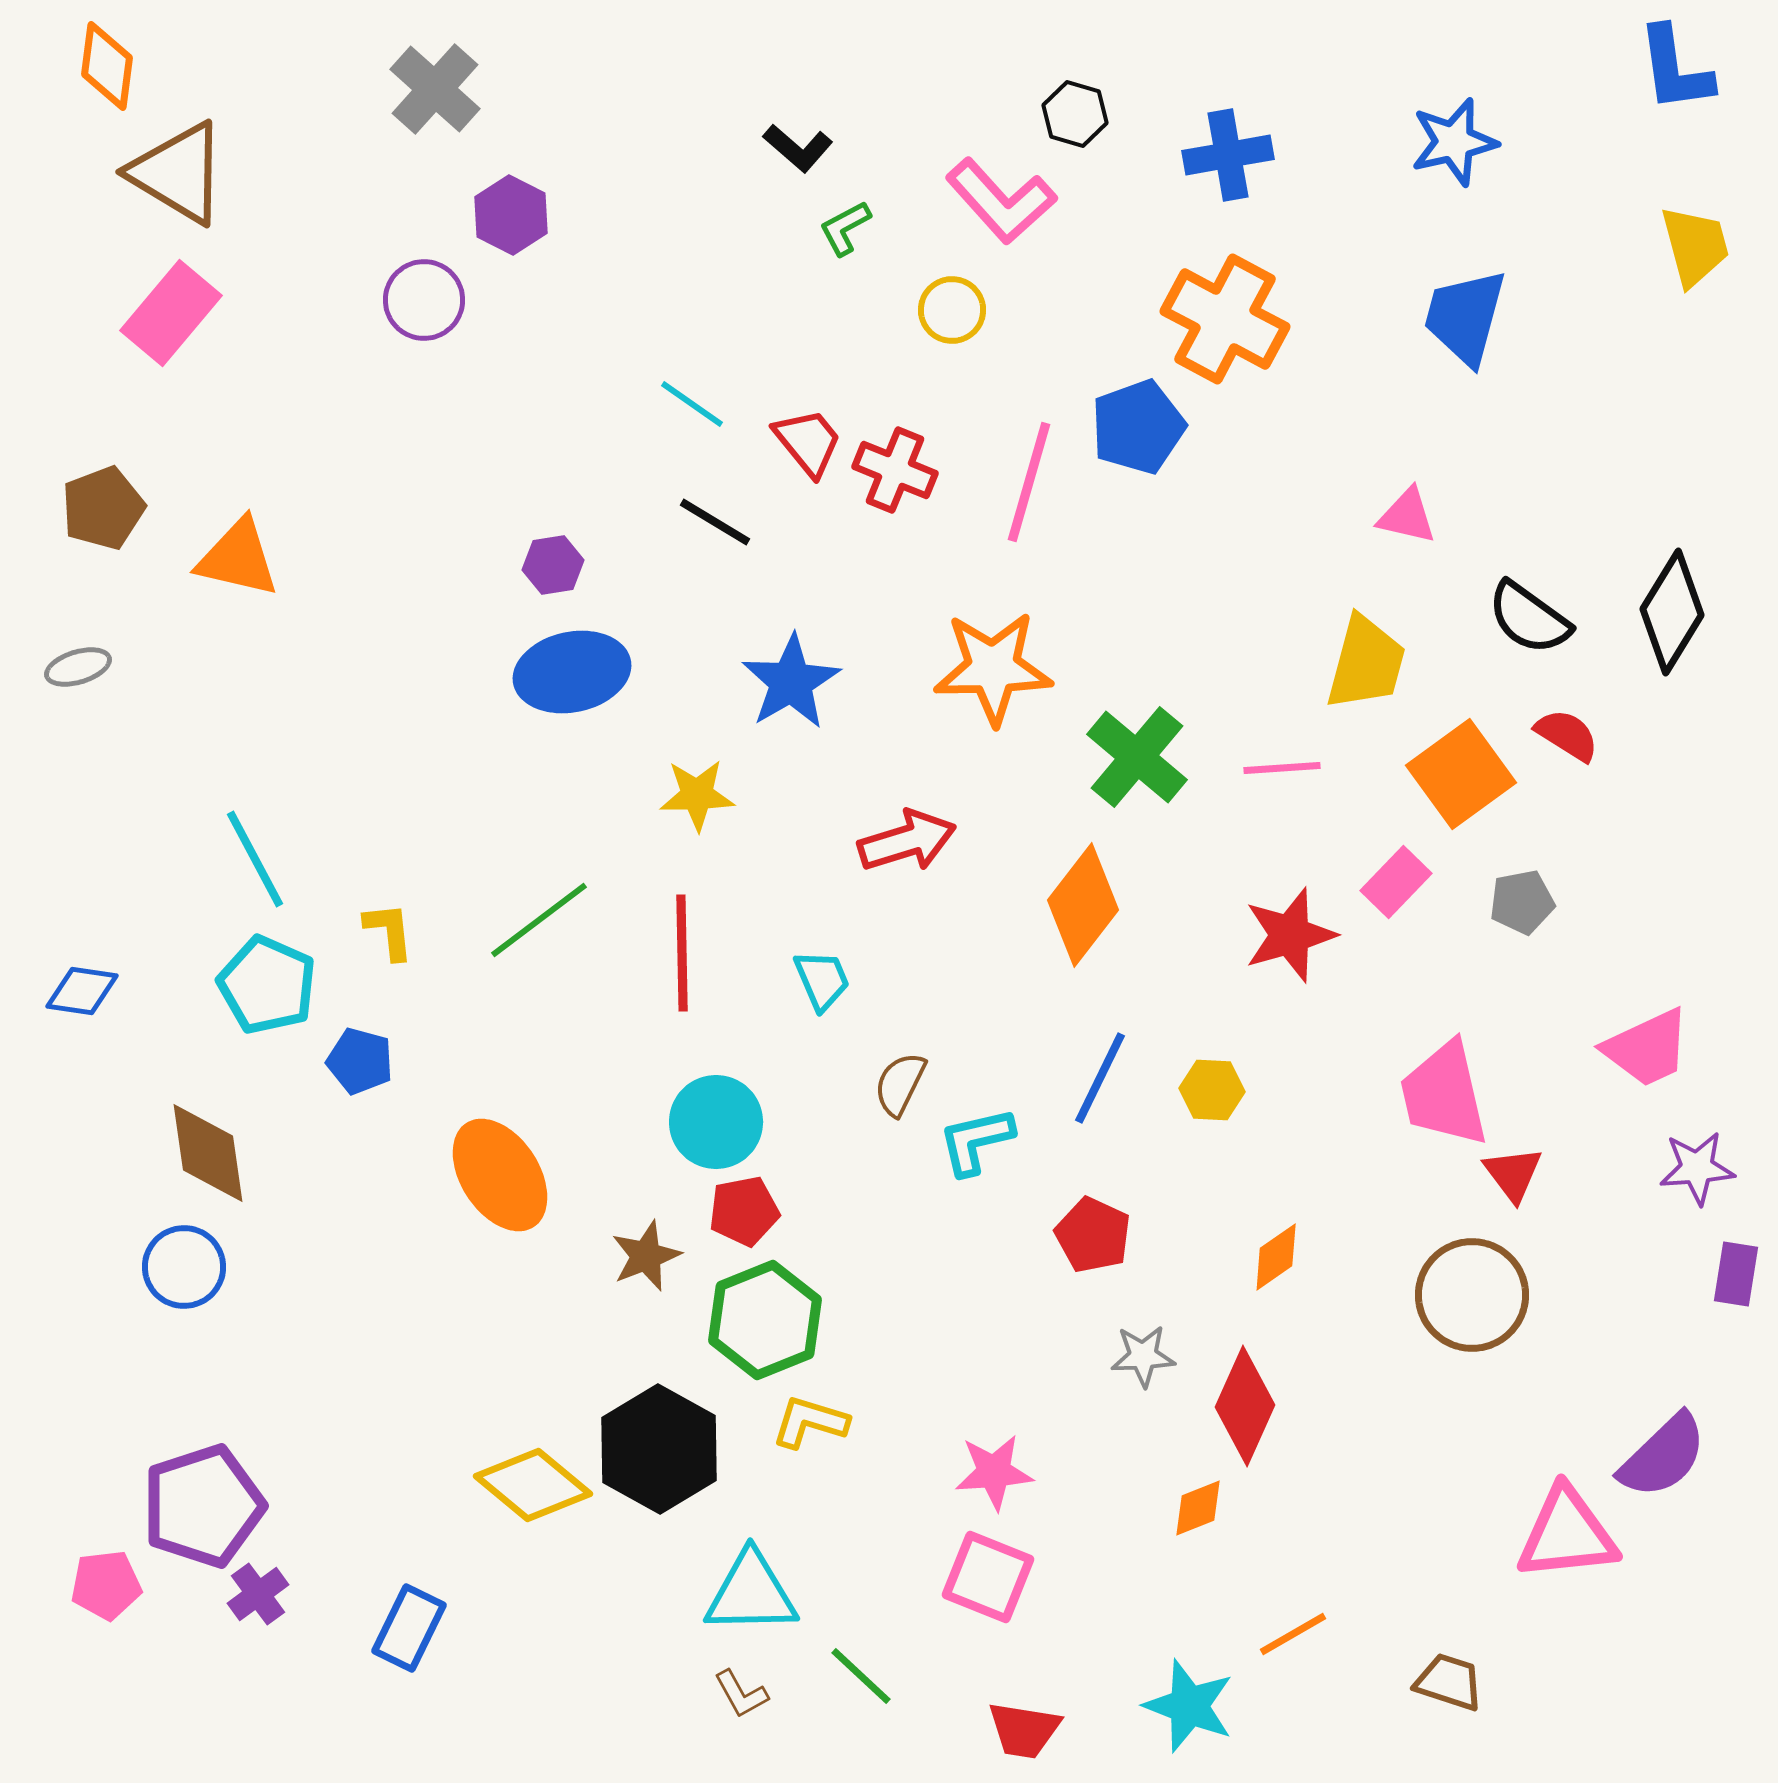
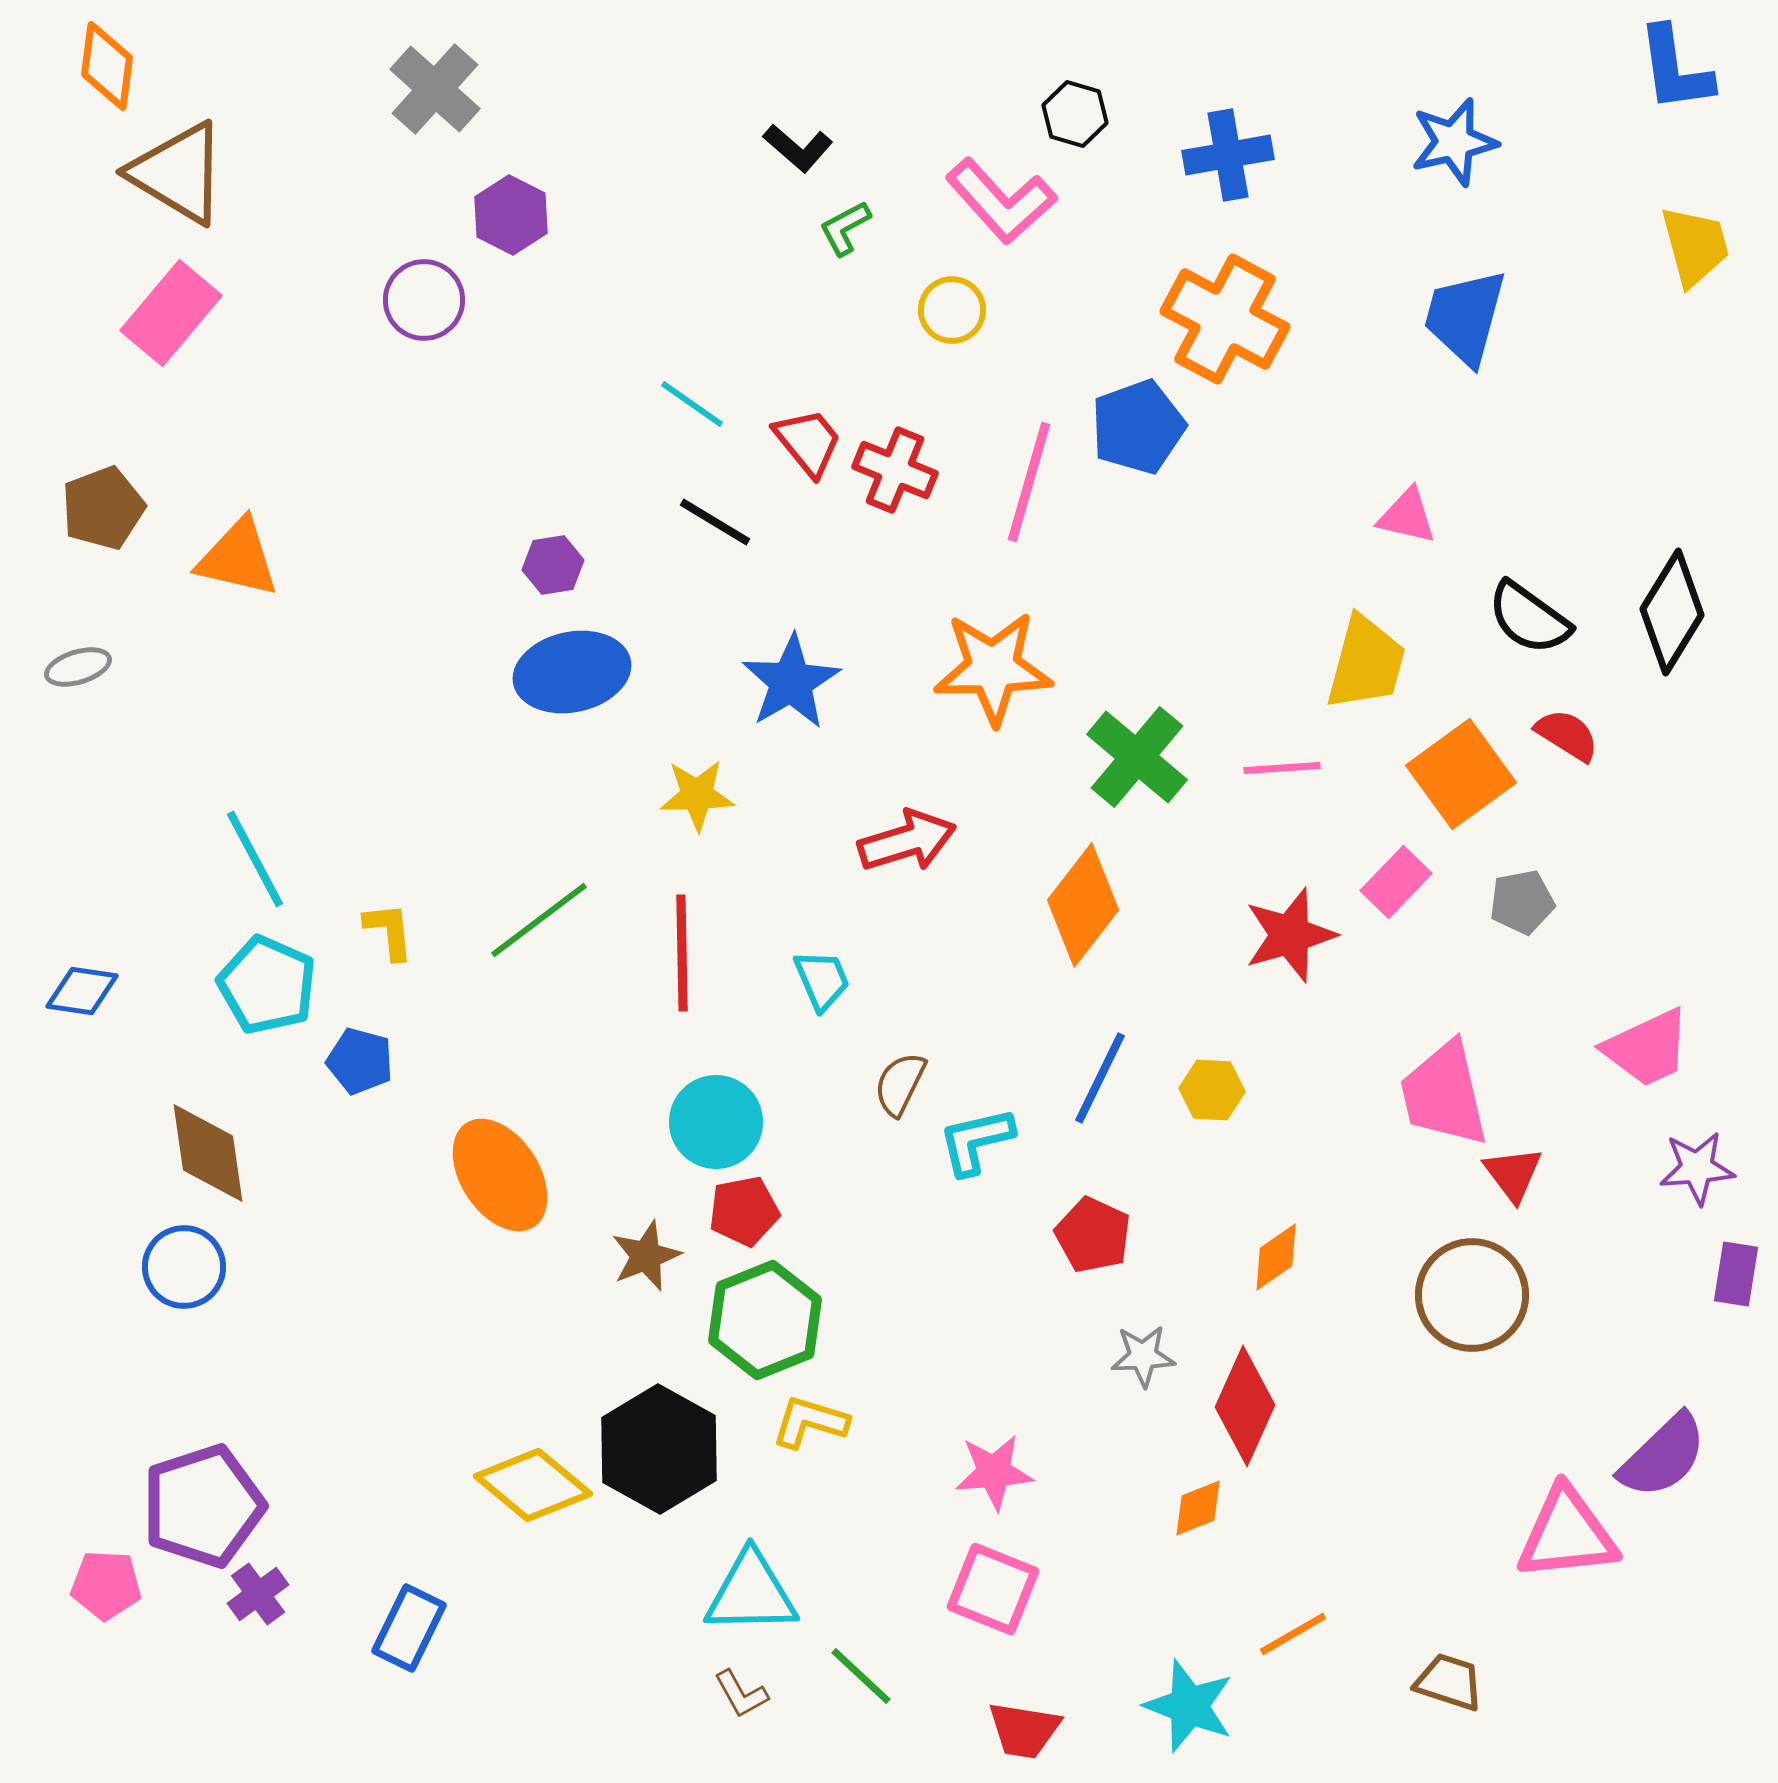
pink square at (988, 1577): moved 5 px right, 12 px down
pink pentagon at (106, 1585): rotated 10 degrees clockwise
